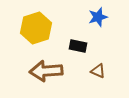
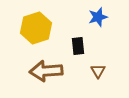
black rectangle: rotated 72 degrees clockwise
brown triangle: rotated 35 degrees clockwise
